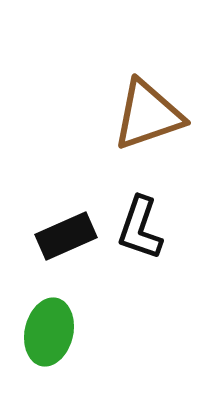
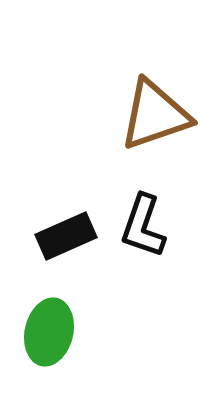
brown triangle: moved 7 px right
black L-shape: moved 3 px right, 2 px up
